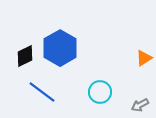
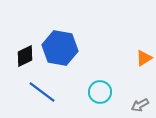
blue hexagon: rotated 20 degrees counterclockwise
